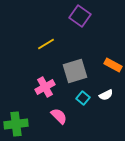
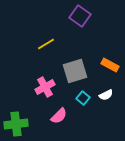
orange rectangle: moved 3 px left
pink semicircle: rotated 90 degrees clockwise
